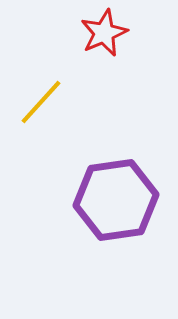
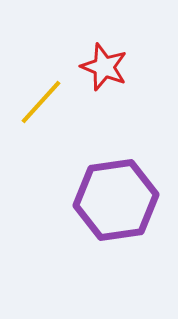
red star: moved 34 px down; rotated 27 degrees counterclockwise
